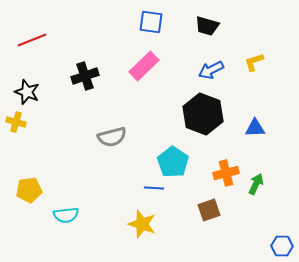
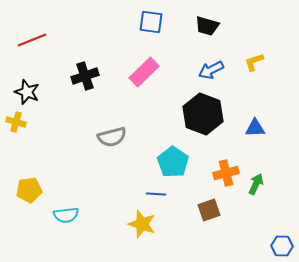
pink rectangle: moved 6 px down
blue line: moved 2 px right, 6 px down
